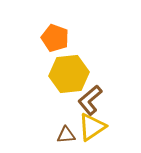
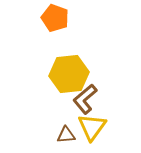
orange pentagon: moved 20 px up
brown L-shape: moved 5 px left, 1 px up
yellow triangle: rotated 20 degrees counterclockwise
